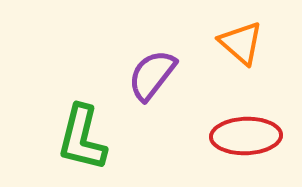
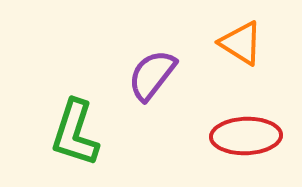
orange triangle: rotated 9 degrees counterclockwise
green L-shape: moved 7 px left, 5 px up; rotated 4 degrees clockwise
